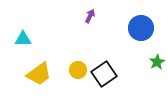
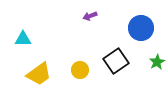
purple arrow: rotated 136 degrees counterclockwise
yellow circle: moved 2 px right
black square: moved 12 px right, 13 px up
